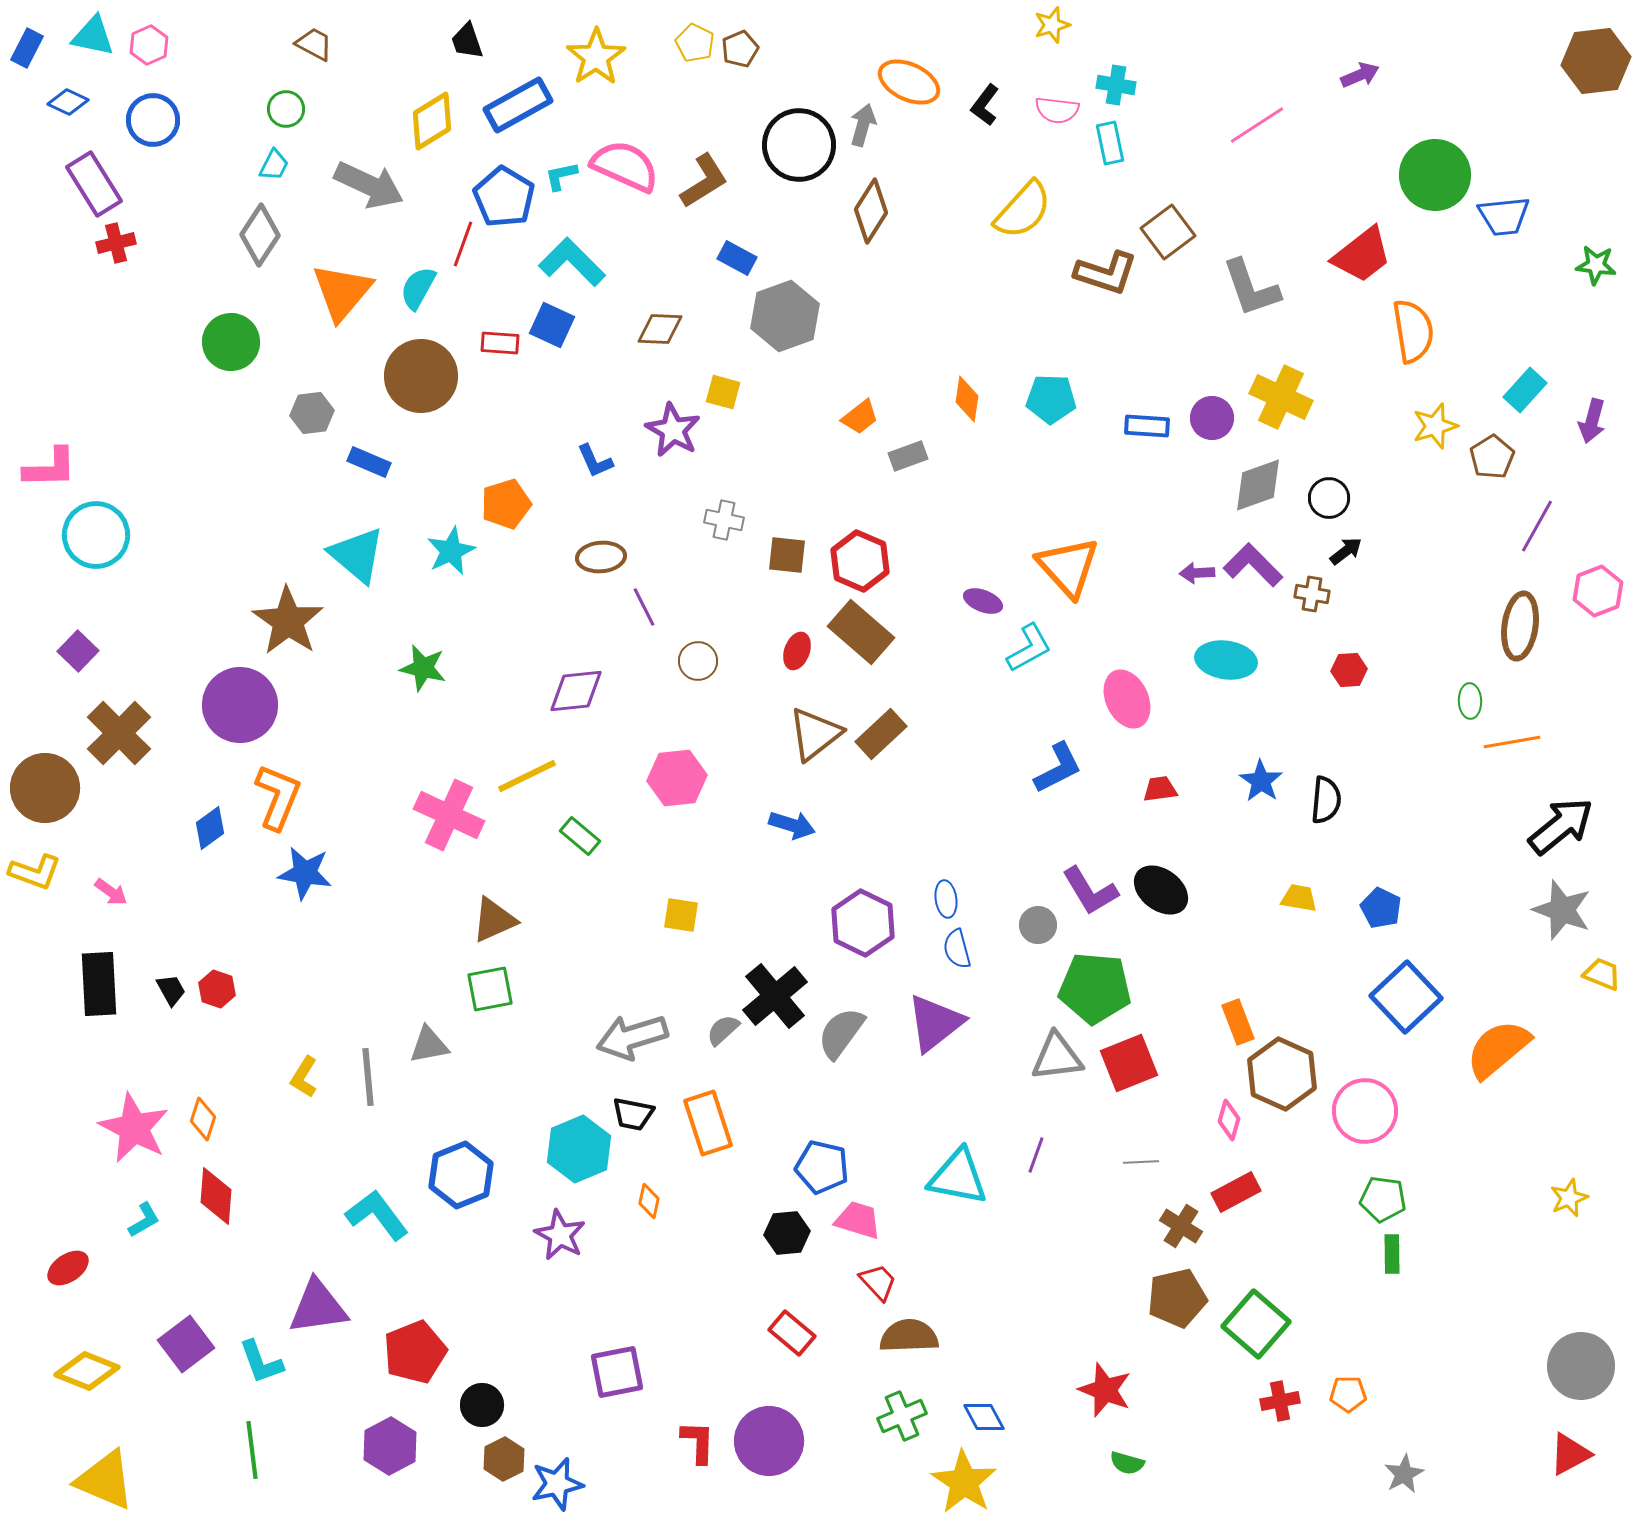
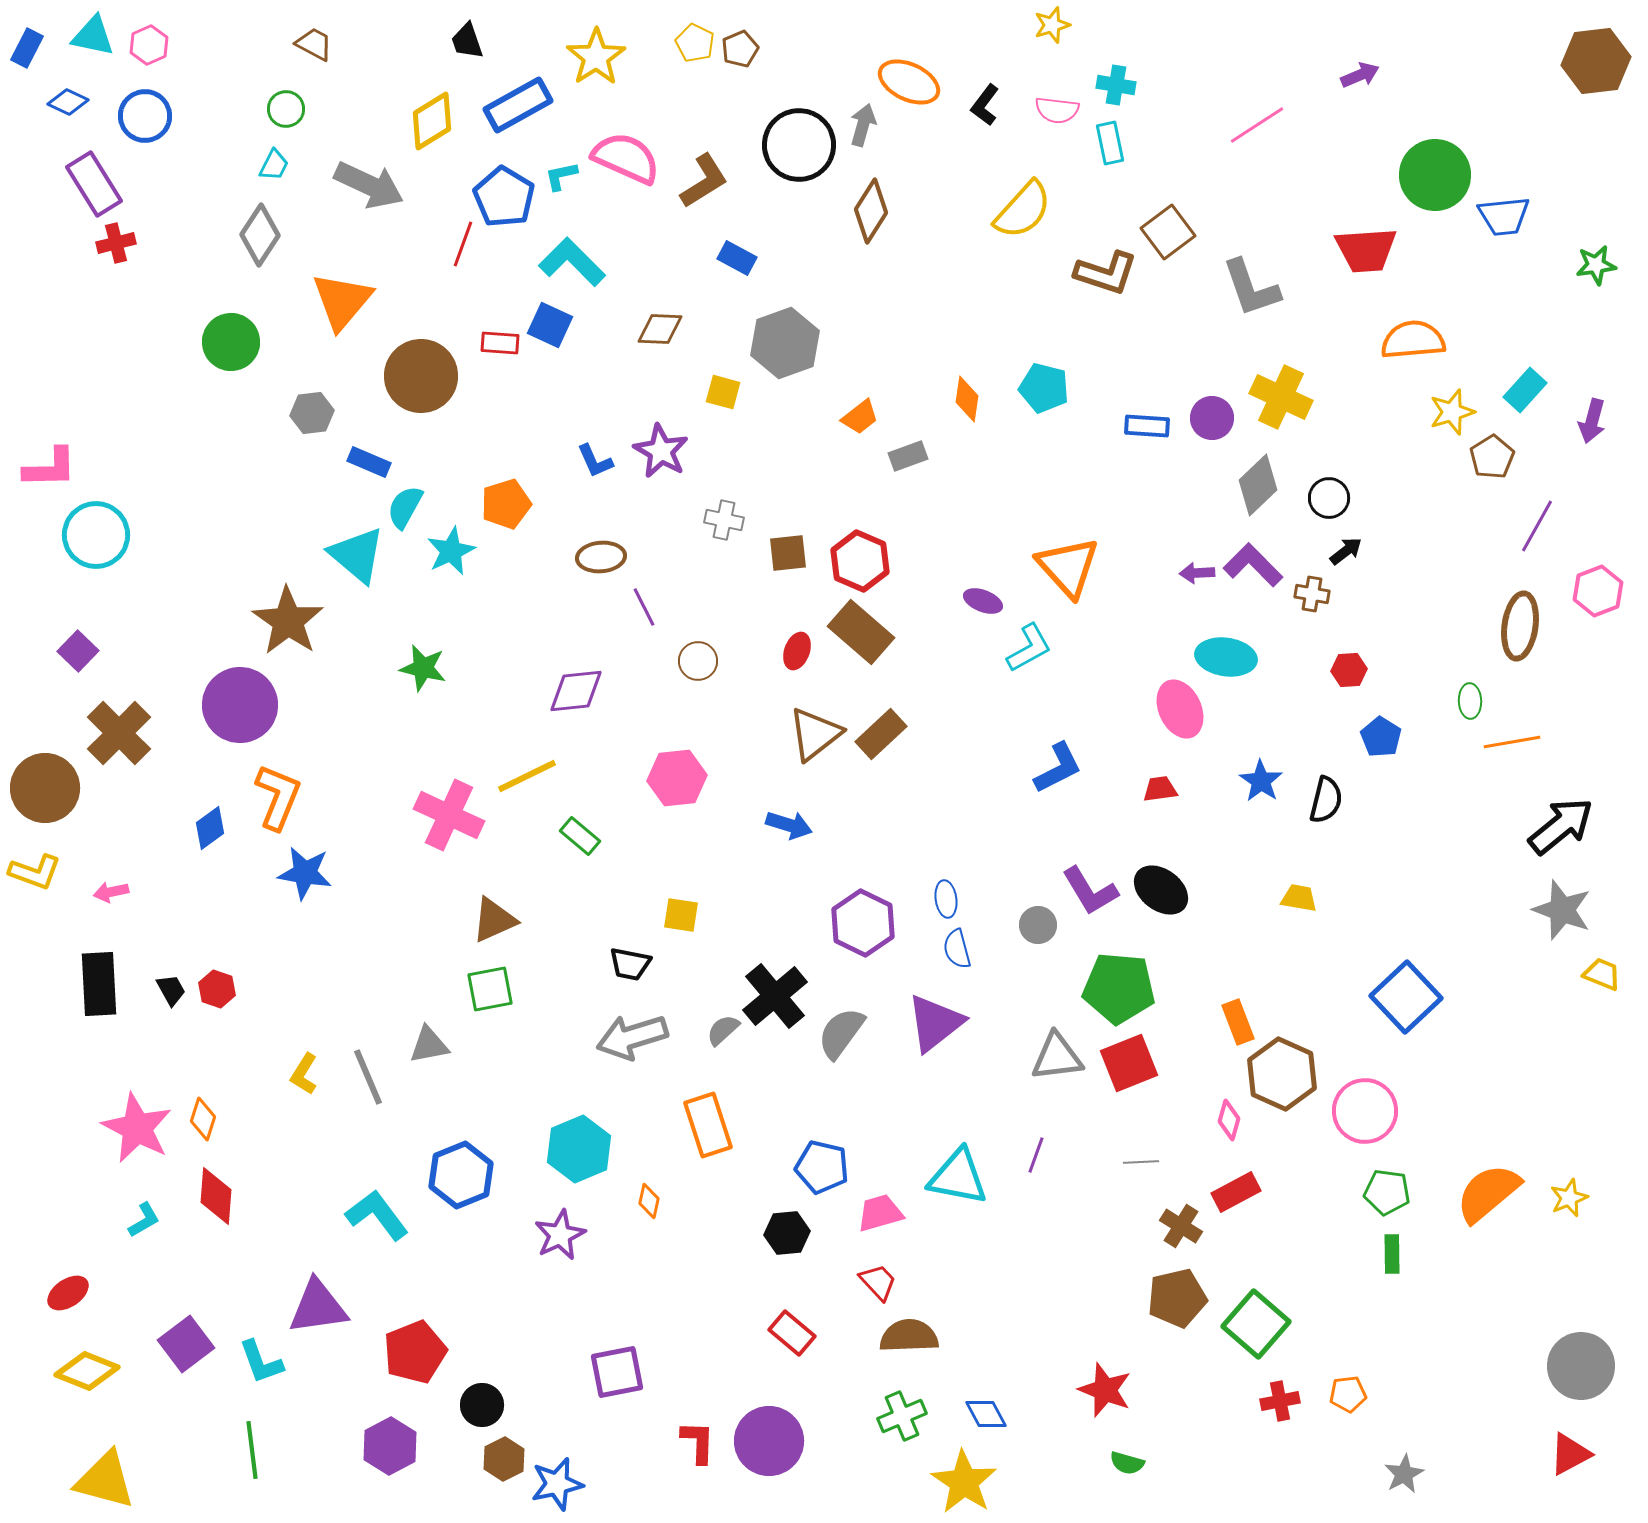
blue circle at (153, 120): moved 8 px left, 4 px up
pink semicircle at (625, 166): moved 1 px right, 8 px up
red trapezoid at (1362, 255): moved 4 px right, 5 px up; rotated 34 degrees clockwise
green star at (1596, 265): rotated 15 degrees counterclockwise
cyan semicircle at (418, 288): moved 13 px left, 219 px down
orange triangle at (342, 292): moved 9 px down
gray hexagon at (785, 316): moved 27 px down
blue square at (552, 325): moved 2 px left
orange semicircle at (1413, 331): moved 9 px down; rotated 86 degrees counterclockwise
cyan pentagon at (1051, 399): moved 7 px left, 11 px up; rotated 12 degrees clockwise
yellow star at (1435, 426): moved 17 px right, 14 px up
purple star at (673, 430): moved 12 px left, 21 px down
gray diamond at (1258, 485): rotated 24 degrees counterclockwise
brown square at (787, 555): moved 1 px right, 2 px up; rotated 12 degrees counterclockwise
cyan ellipse at (1226, 660): moved 3 px up
pink ellipse at (1127, 699): moved 53 px right, 10 px down
black semicircle at (1326, 800): rotated 9 degrees clockwise
blue arrow at (792, 825): moved 3 px left
pink arrow at (111, 892): rotated 132 degrees clockwise
blue pentagon at (1381, 908): moved 171 px up; rotated 6 degrees clockwise
green pentagon at (1095, 988): moved 24 px right
orange semicircle at (1498, 1049): moved 10 px left, 144 px down
yellow L-shape at (304, 1077): moved 3 px up
gray line at (368, 1077): rotated 18 degrees counterclockwise
black trapezoid at (633, 1114): moved 3 px left, 150 px up
orange rectangle at (708, 1123): moved 2 px down
pink star at (134, 1128): moved 3 px right
green pentagon at (1383, 1199): moved 4 px right, 7 px up
pink trapezoid at (858, 1220): moved 22 px right, 7 px up; rotated 33 degrees counterclockwise
purple star at (560, 1235): rotated 18 degrees clockwise
red ellipse at (68, 1268): moved 25 px down
orange pentagon at (1348, 1394): rotated 6 degrees counterclockwise
blue diamond at (984, 1417): moved 2 px right, 3 px up
yellow triangle at (105, 1480): rotated 8 degrees counterclockwise
